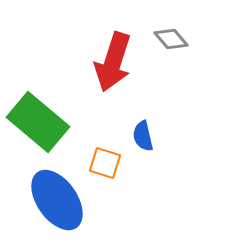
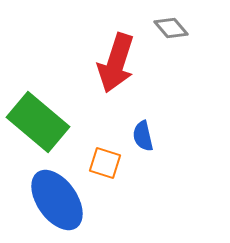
gray diamond: moved 11 px up
red arrow: moved 3 px right, 1 px down
